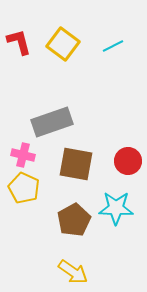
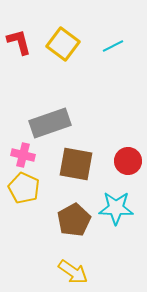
gray rectangle: moved 2 px left, 1 px down
